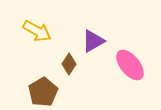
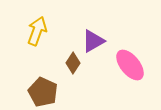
yellow arrow: rotated 100 degrees counterclockwise
brown diamond: moved 4 px right, 1 px up
brown pentagon: rotated 16 degrees counterclockwise
